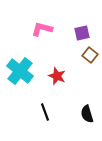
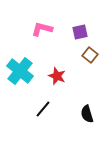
purple square: moved 2 px left, 1 px up
black line: moved 2 px left, 3 px up; rotated 60 degrees clockwise
